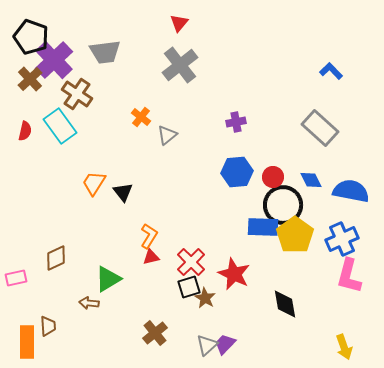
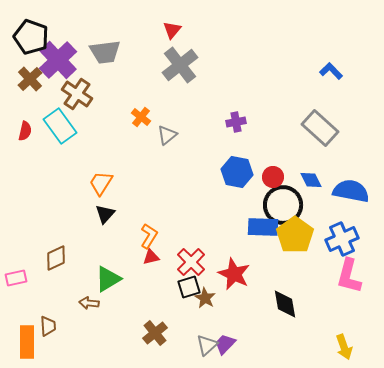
red triangle at (179, 23): moved 7 px left, 7 px down
purple cross at (54, 60): moved 4 px right
blue hexagon at (237, 172): rotated 16 degrees clockwise
orange trapezoid at (94, 183): moved 7 px right
black triangle at (123, 192): moved 18 px left, 22 px down; rotated 20 degrees clockwise
